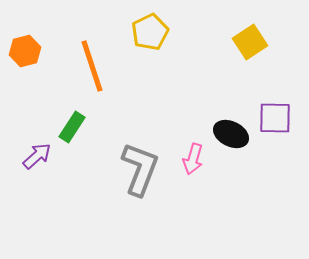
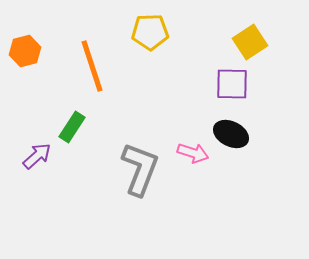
yellow pentagon: rotated 24 degrees clockwise
purple square: moved 43 px left, 34 px up
pink arrow: moved 6 px up; rotated 88 degrees counterclockwise
